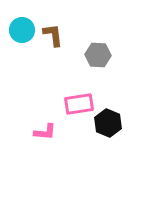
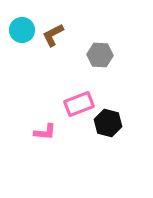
brown L-shape: rotated 110 degrees counterclockwise
gray hexagon: moved 2 px right
pink rectangle: rotated 12 degrees counterclockwise
black hexagon: rotated 8 degrees counterclockwise
